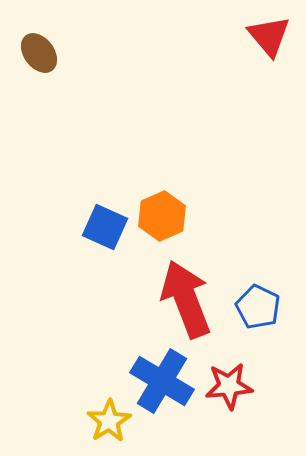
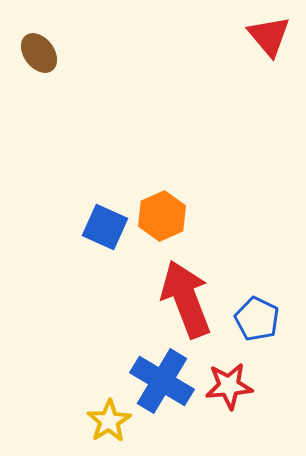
blue pentagon: moved 1 px left, 12 px down
